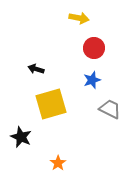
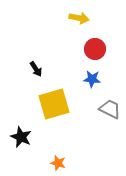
red circle: moved 1 px right, 1 px down
black arrow: rotated 140 degrees counterclockwise
blue star: moved 1 px up; rotated 24 degrees clockwise
yellow square: moved 3 px right
orange star: rotated 21 degrees counterclockwise
